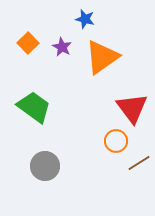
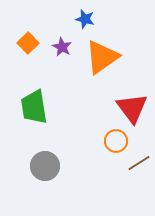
green trapezoid: rotated 135 degrees counterclockwise
